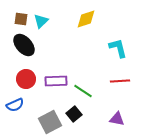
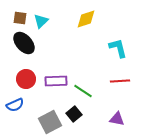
brown square: moved 1 px left, 1 px up
black ellipse: moved 2 px up
